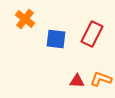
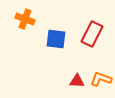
orange cross: rotated 18 degrees counterclockwise
